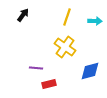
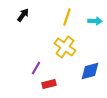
purple line: rotated 64 degrees counterclockwise
